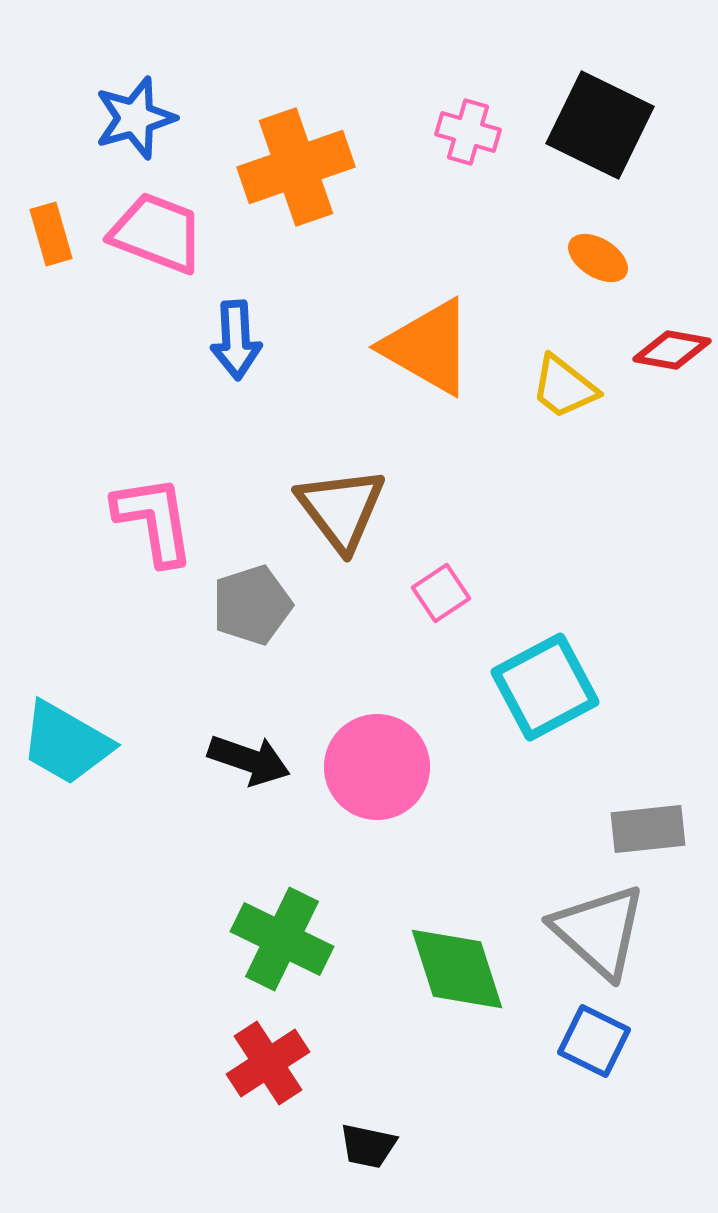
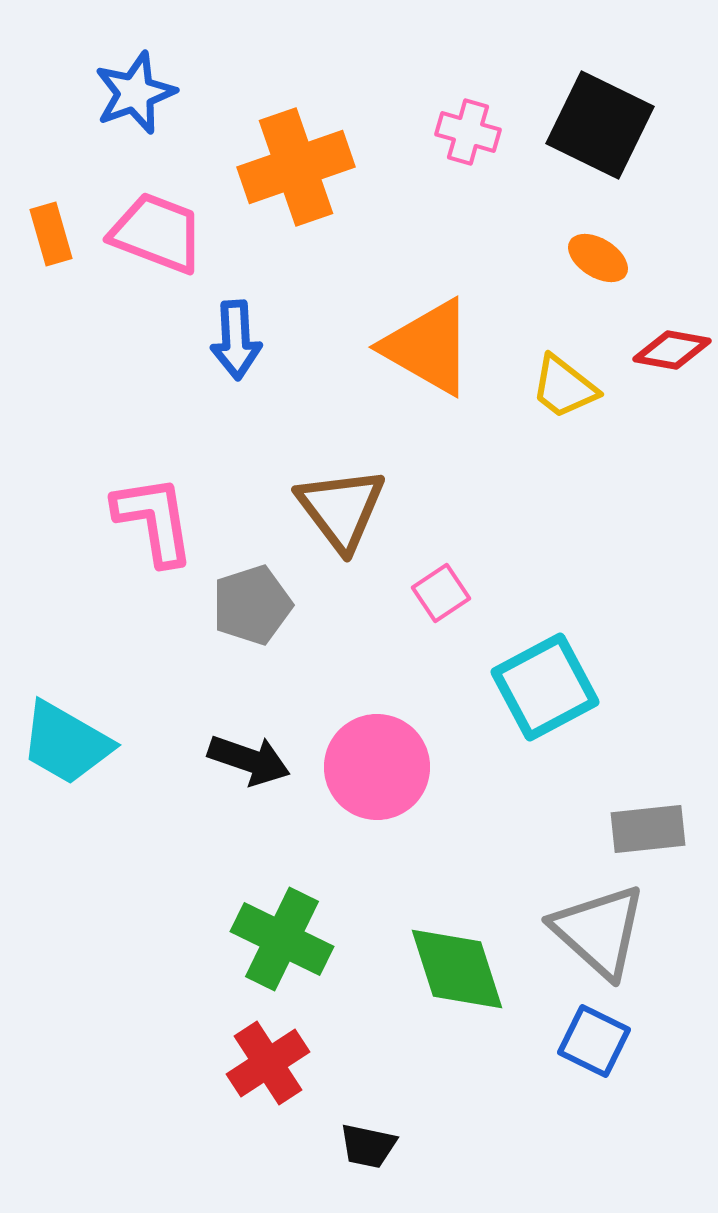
blue star: moved 25 px up; rotated 4 degrees counterclockwise
